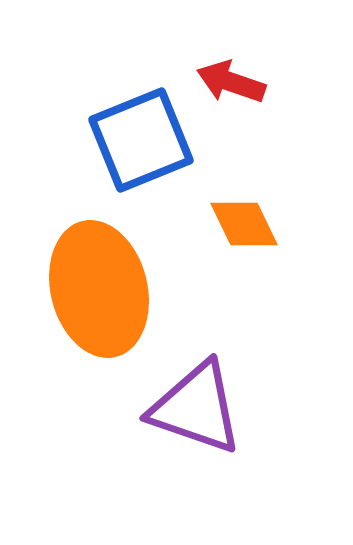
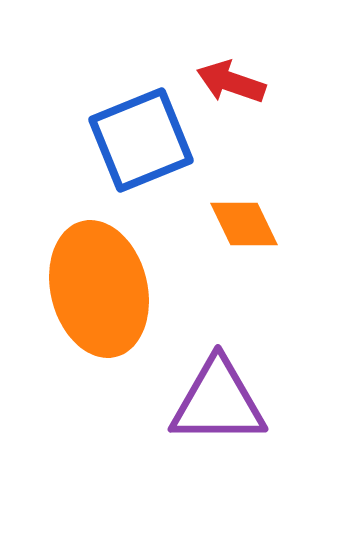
purple triangle: moved 22 px right, 6 px up; rotated 19 degrees counterclockwise
